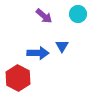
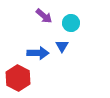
cyan circle: moved 7 px left, 9 px down
